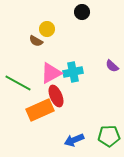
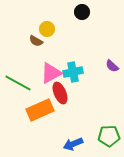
red ellipse: moved 4 px right, 3 px up
blue arrow: moved 1 px left, 4 px down
